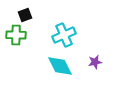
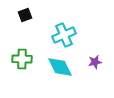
green cross: moved 6 px right, 24 px down
cyan diamond: moved 1 px down
